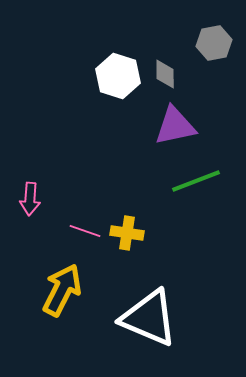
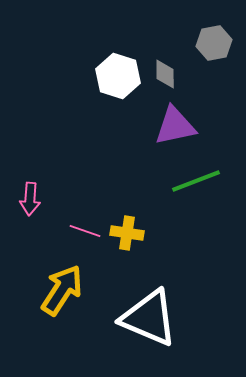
yellow arrow: rotated 6 degrees clockwise
